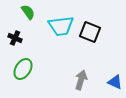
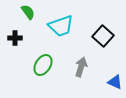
cyan trapezoid: rotated 12 degrees counterclockwise
black square: moved 13 px right, 4 px down; rotated 20 degrees clockwise
black cross: rotated 24 degrees counterclockwise
green ellipse: moved 20 px right, 4 px up
gray arrow: moved 13 px up
